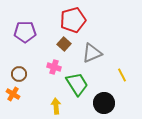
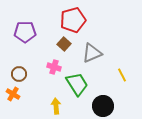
black circle: moved 1 px left, 3 px down
